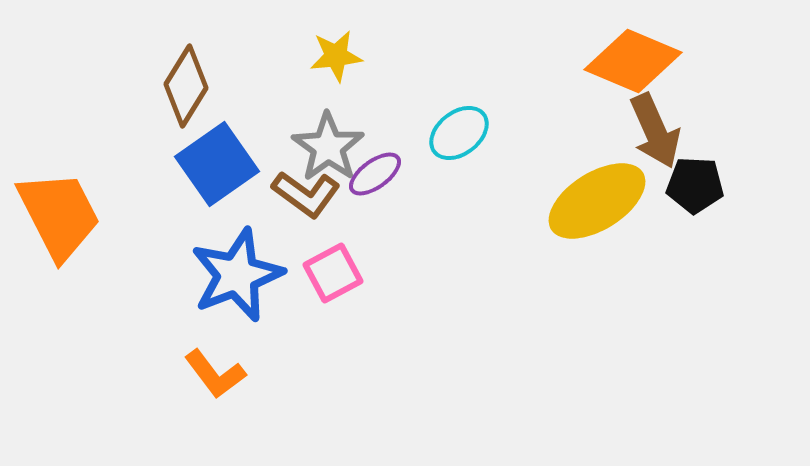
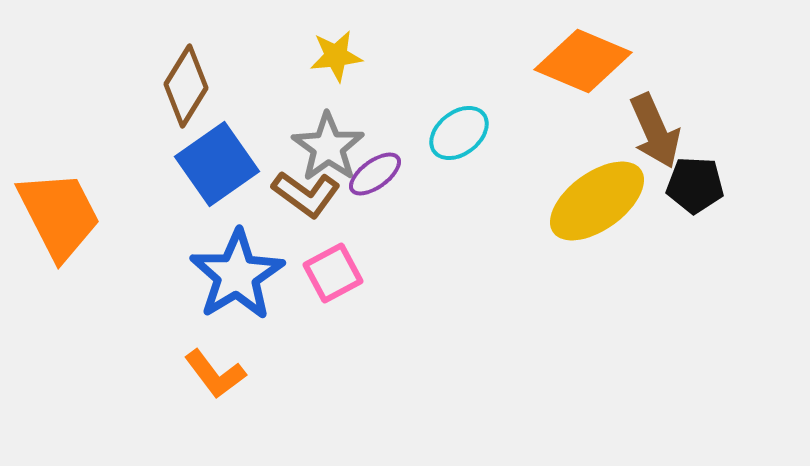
orange diamond: moved 50 px left
yellow ellipse: rotated 4 degrees counterclockwise
blue star: rotated 10 degrees counterclockwise
